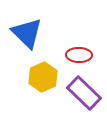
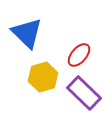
red ellipse: rotated 50 degrees counterclockwise
yellow hexagon: rotated 8 degrees clockwise
